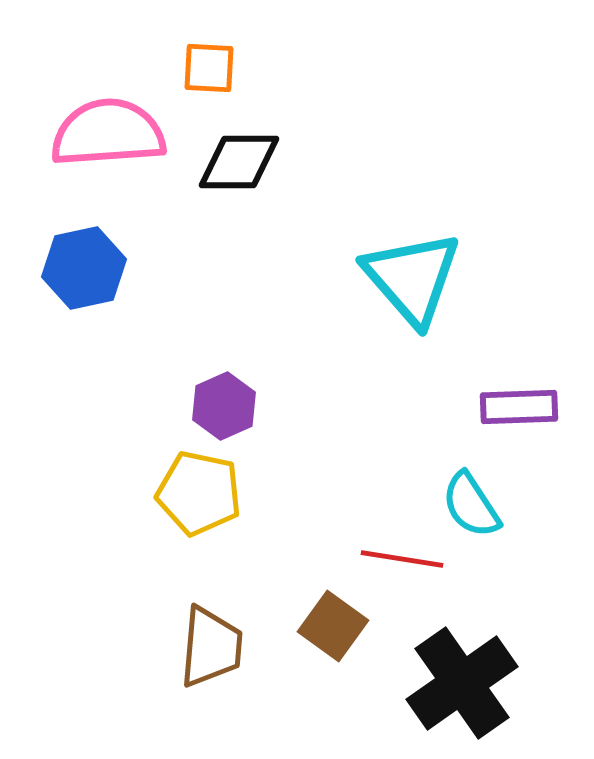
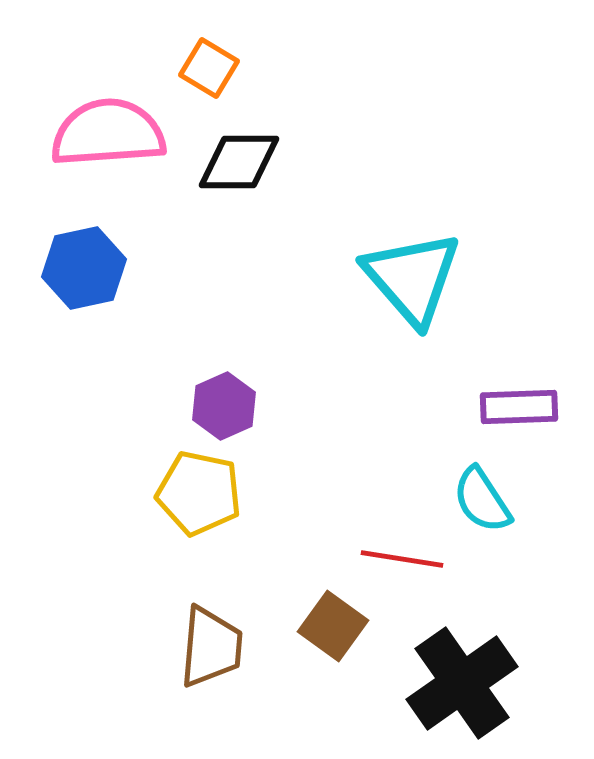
orange square: rotated 28 degrees clockwise
cyan semicircle: moved 11 px right, 5 px up
